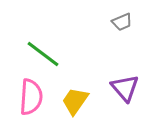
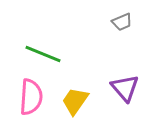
green line: rotated 15 degrees counterclockwise
